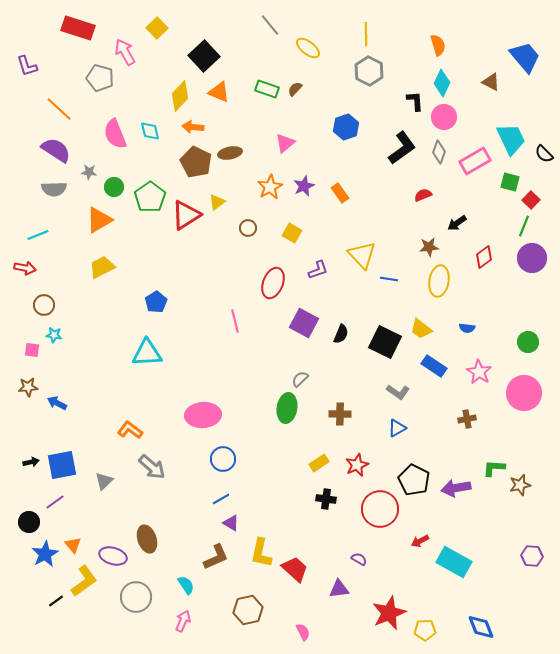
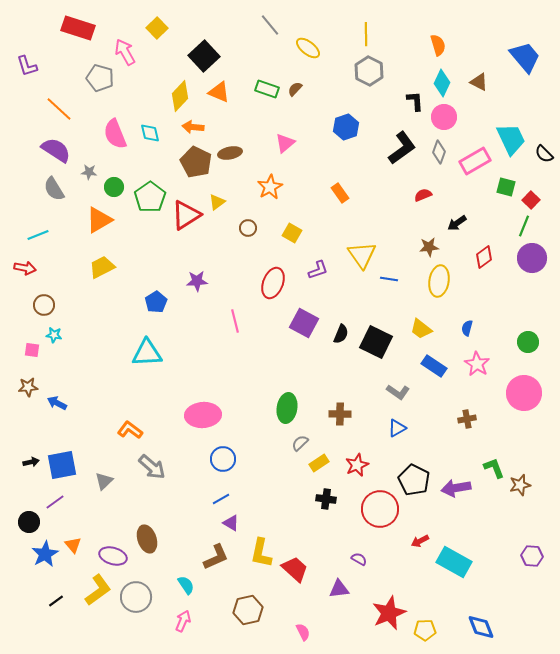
brown triangle at (491, 82): moved 12 px left
cyan diamond at (150, 131): moved 2 px down
green square at (510, 182): moved 4 px left, 5 px down
purple star at (304, 186): moved 107 px left, 95 px down; rotated 20 degrees clockwise
gray semicircle at (54, 189): rotated 60 degrees clockwise
yellow triangle at (362, 255): rotated 8 degrees clockwise
blue semicircle at (467, 328): rotated 98 degrees clockwise
black square at (385, 342): moved 9 px left
pink star at (479, 372): moved 2 px left, 8 px up
gray semicircle at (300, 379): moved 64 px down
green L-shape at (494, 468): rotated 65 degrees clockwise
yellow L-shape at (84, 581): moved 14 px right, 9 px down
